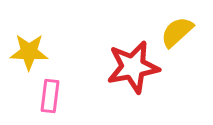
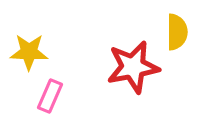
yellow semicircle: rotated 132 degrees clockwise
pink rectangle: rotated 16 degrees clockwise
